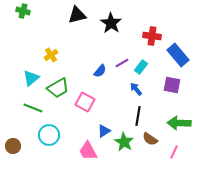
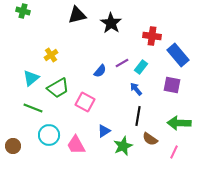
green star: moved 1 px left, 4 px down; rotated 18 degrees clockwise
pink trapezoid: moved 12 px left, 6 px up
